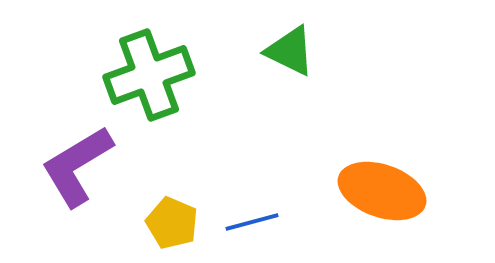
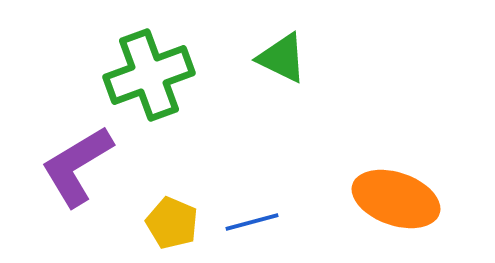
green triangle: moved 8 px left, 7 px down
orange ellipse: moved 14 px right, 8 px down
